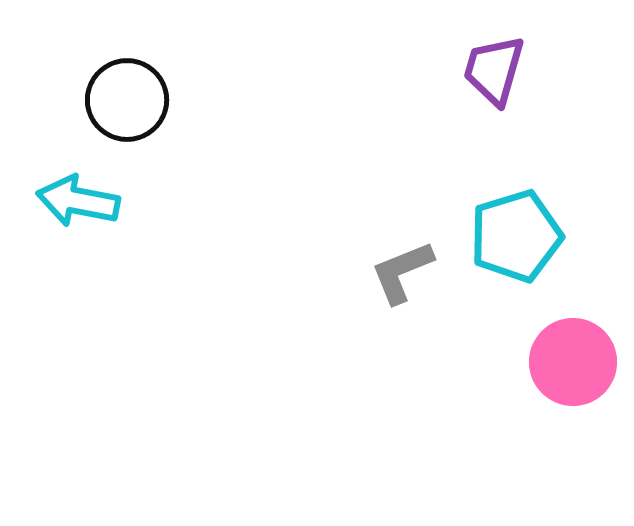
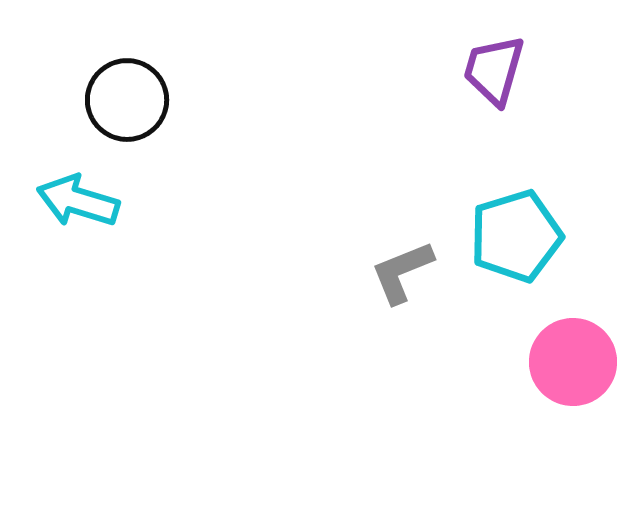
cyan arrow: rotated 6 degrees clockwise
